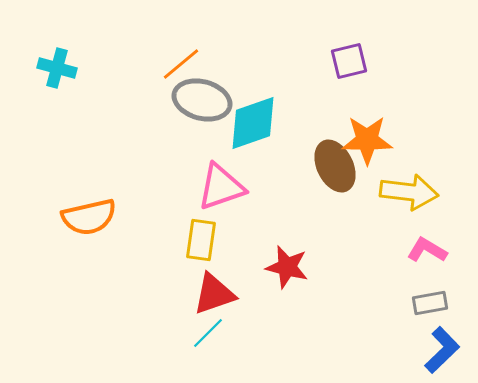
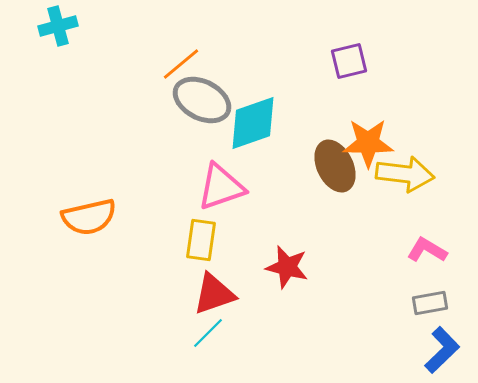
cyan cross: moved 1 px right, 42 px up; rotated 30 degrees counterclockwise
gray ellipse: rotated 12 degrees clockwise
orange star: moved 1 px right, 3 px down
yellow arrow: moved 4 px left, 18 px up
